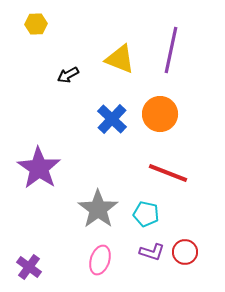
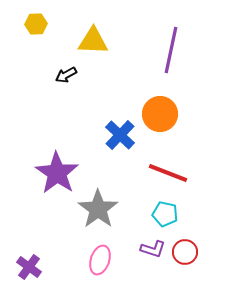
yellow triangle: moved 27 px left, 18 px up; rotated 20 degrees counterclockwise
black arrow: moved 2 px left
blue cross: moved 8 px right, 16 px down
purple star: moved 18 px right, 5 px down
cyan pentagon: moved 19 px right
purple L-shape: moved 1 px right, 3 px up
